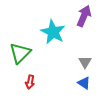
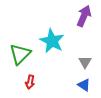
cyan star: moved 1 px left, 9 px down
green triangle: moved 1 px down
blue triangle: moved 2 px down
